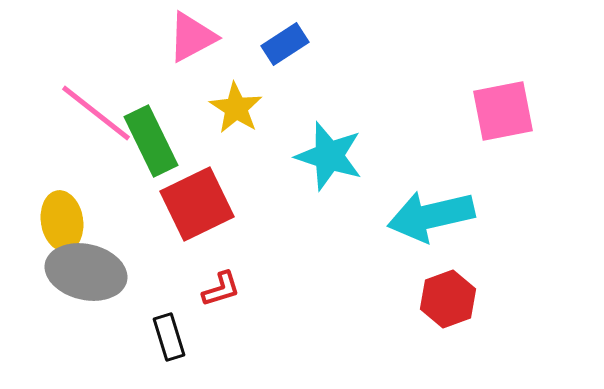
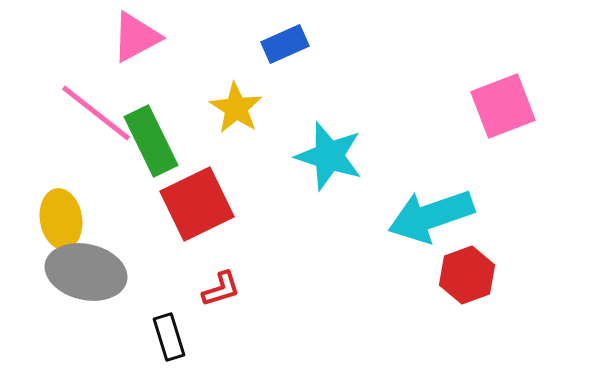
pink triangle: moved 56 px left
blue rectangle: rotated 9 degrees clockwise
pink square: moved 5 px up; rotated 10 degrees counterclockwise
cyan arrow: rotated 6 degrees counterclockwise
yellow ellipse: moved 1 px left, 2 px up
red hexagon: moved 19 px right, 24 px up
